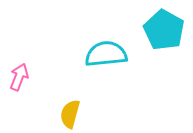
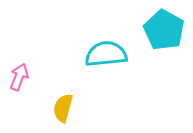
yellow semicircle: moved 7 px left, 6 px up
